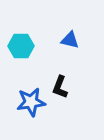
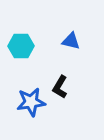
blue triangle: moved 1 px right, 1 px down
black L-shape: rotated 10 degrees clockwise
